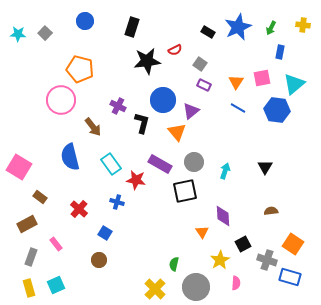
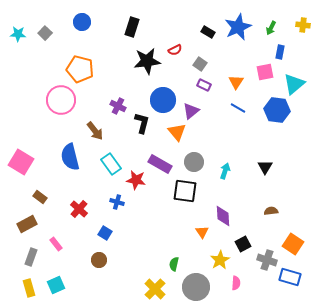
blue circle at (85, 21): moved 3 px left, 1 px down
pink square at (262, 78): moved 3 px right, 6 px up
brown arrow at (93, 127): moved 2 px right, 4 px down
pink square at (19, 167): moved 2 px right, 5 px up
black square at (185, 191): rotated 20 degrees clockwise
